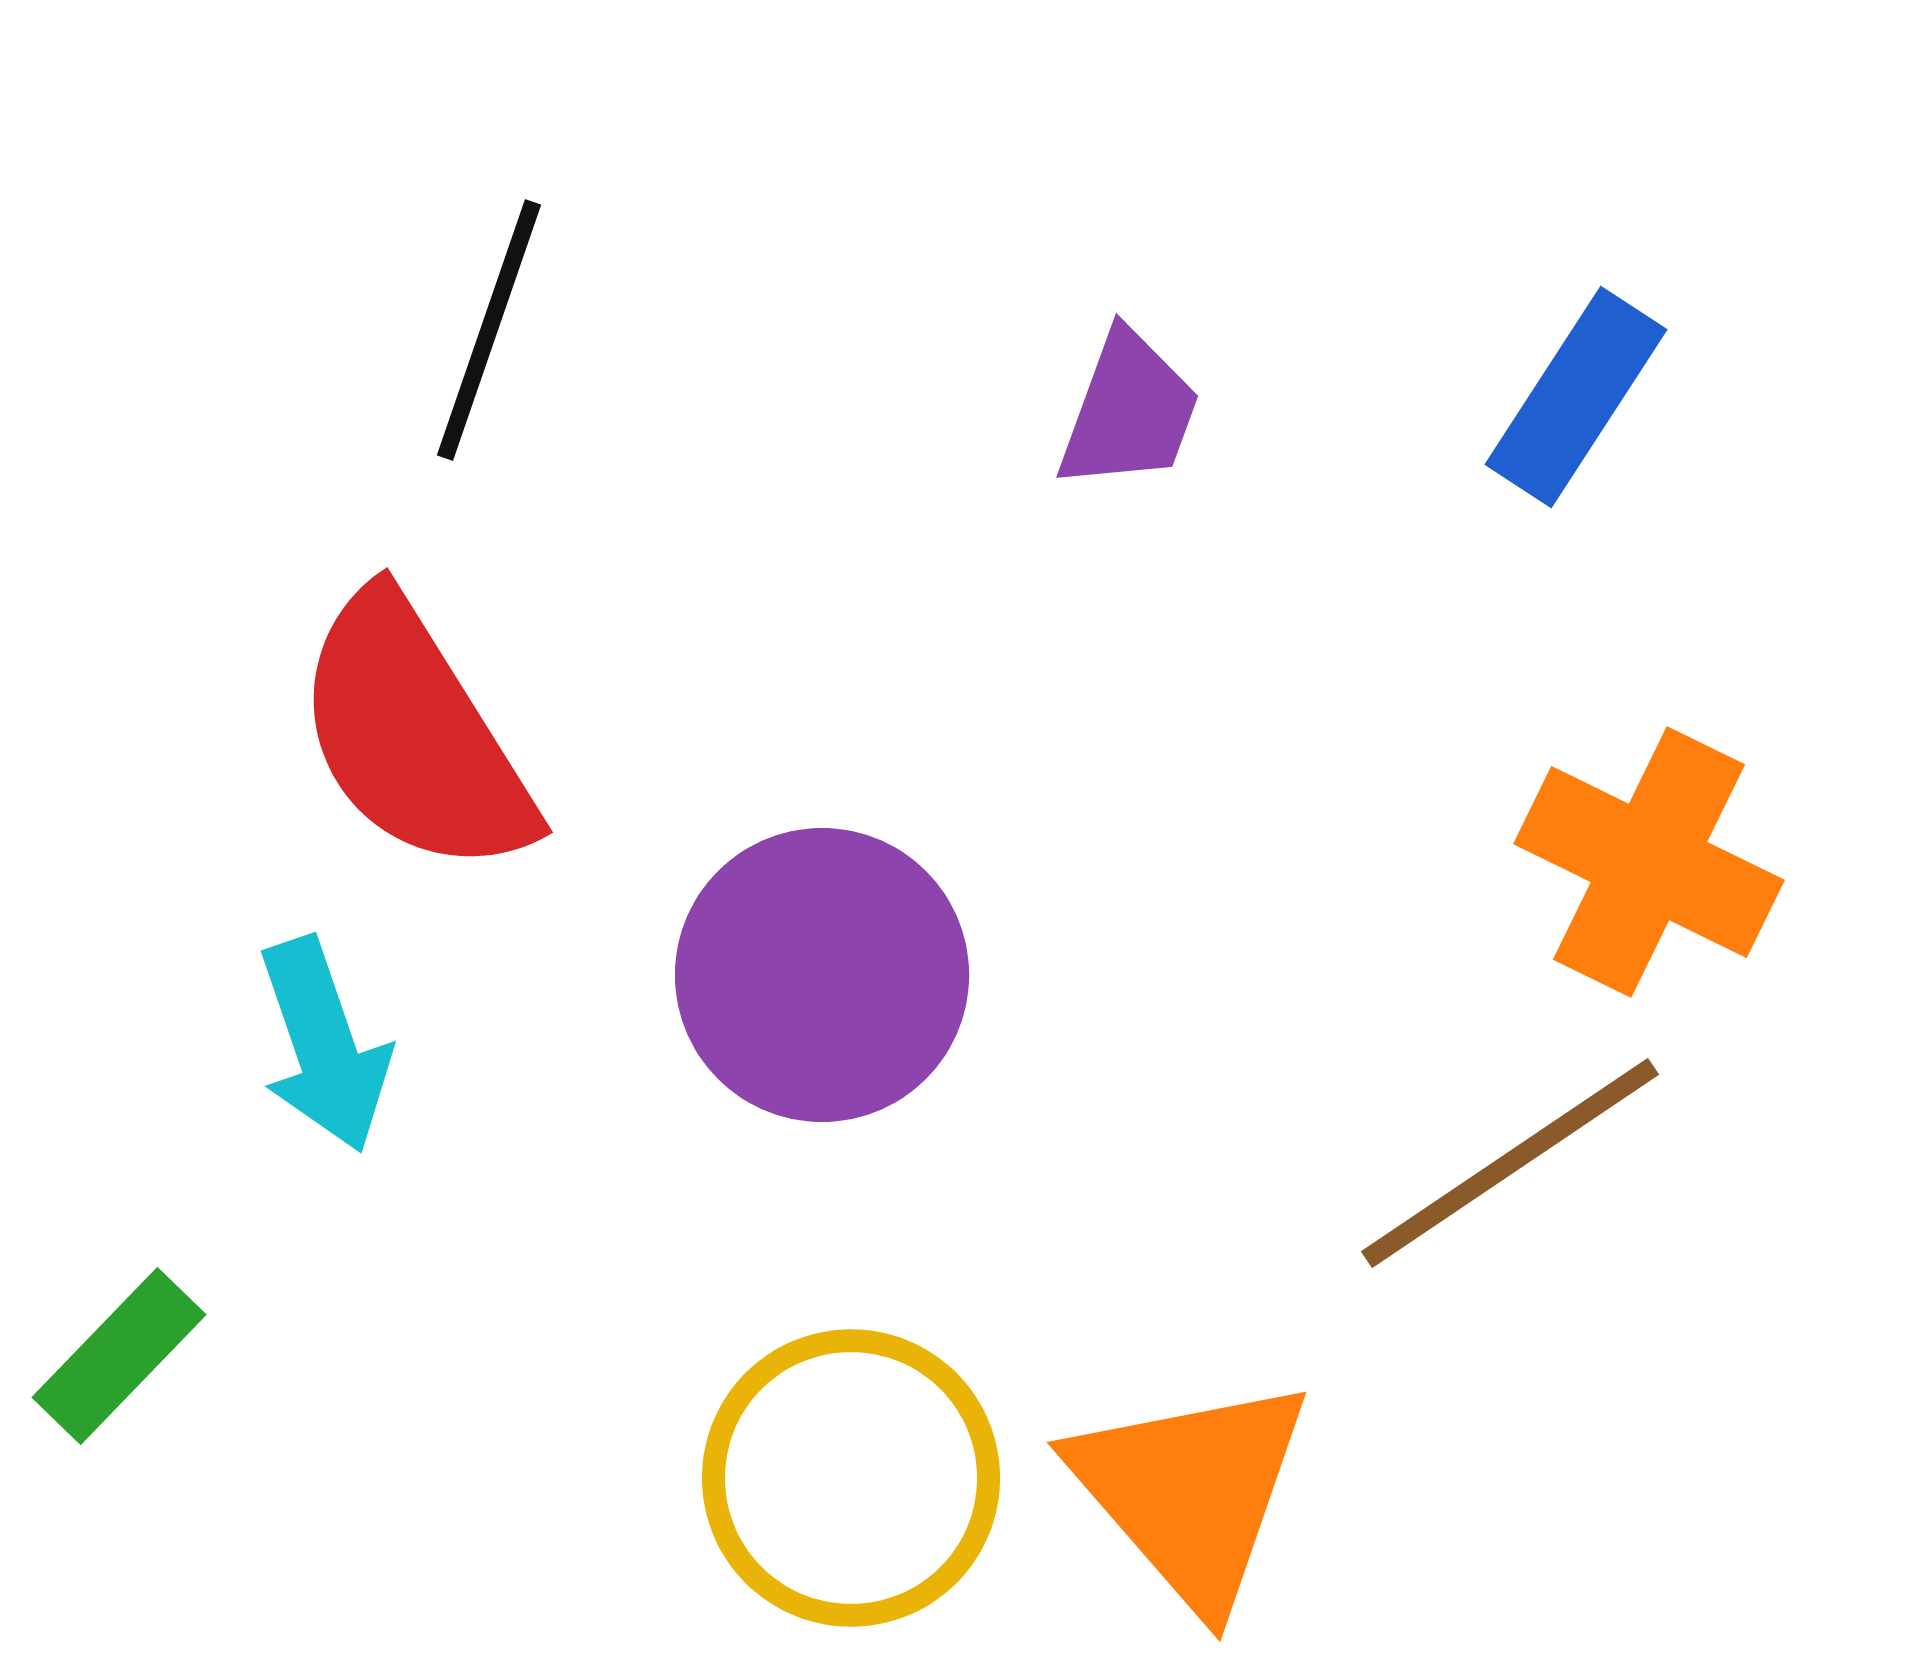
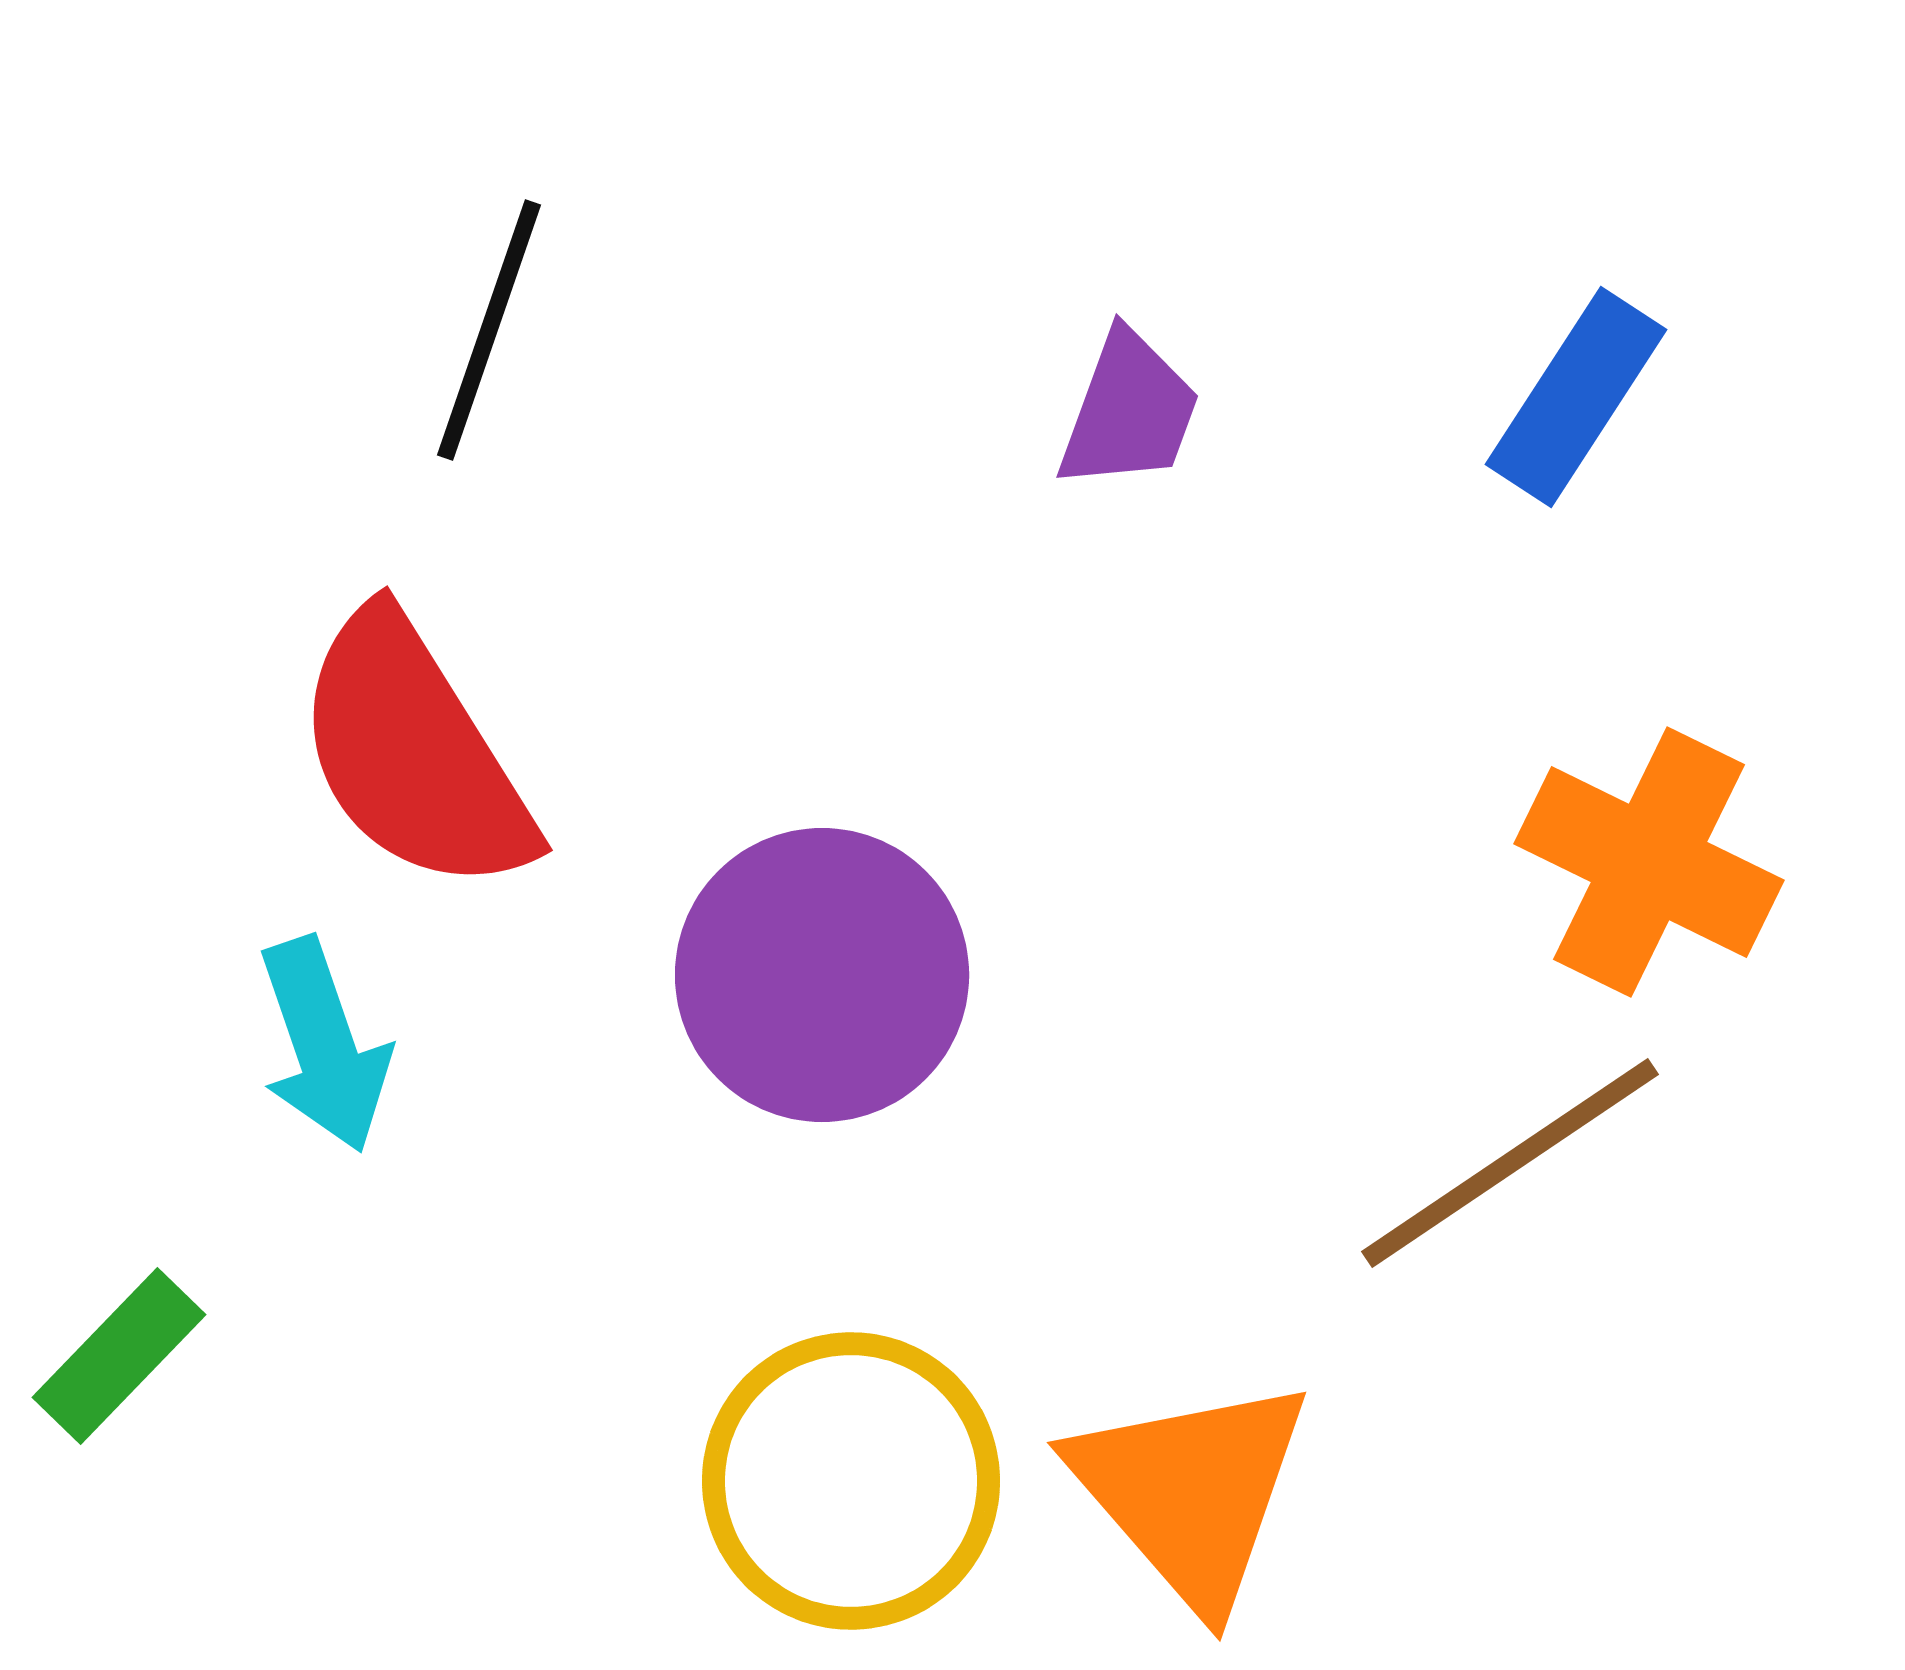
red semicircle: moved 18 px down
yellow circle: moved 3 px down
